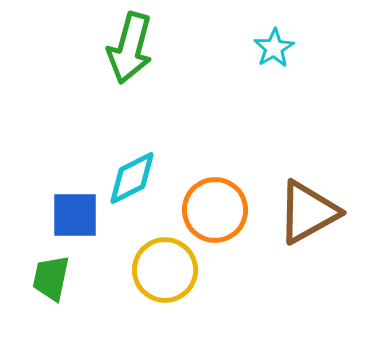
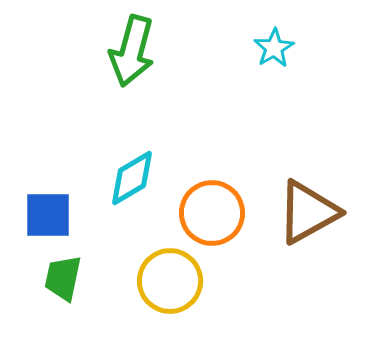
green arrow: moved 2 px right, 3 px down
cyan diamond: rotated 4 degrees counterclockwise
orange circle: moved 3 px left, 3 px down
blue square: moved 27 px left
yellow circle: moved 5 px right, 11 px down
green trapezoid: moved 12 px right
